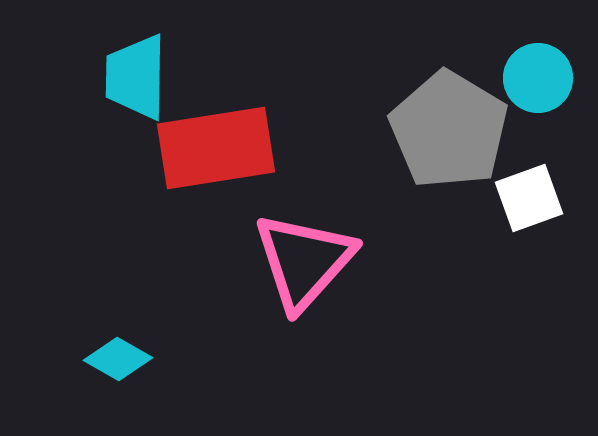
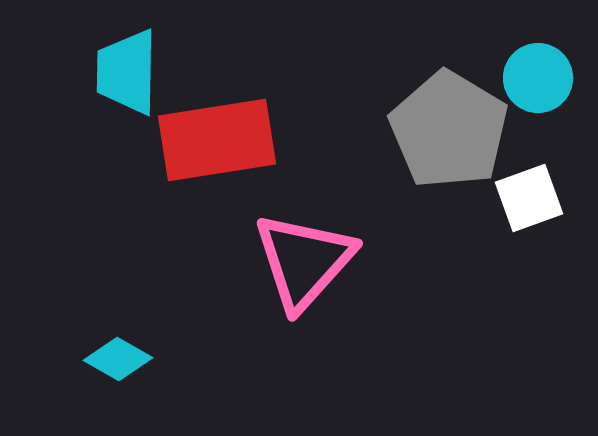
cyan trapezoid: moved 9 px left, 5 px up
red rectangle: moved 1 px right, 8 px up
